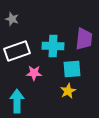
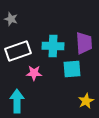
gray star: moved 1 px left
purple trapezoid: moved 4 px down; rotated 10 degrees counterclockwise
white rectangle: moved 1 px right
yellow star: moved 18 px right, 10 px down
